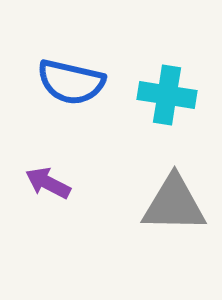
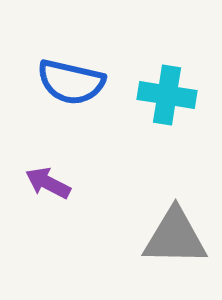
gray triangle: moved 1 px right, 33 px down
